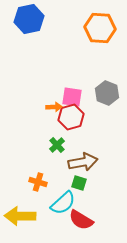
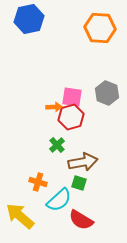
cyan semicircle: moved 4 px left, 3 px up
yellow arrow: rotated 40 degrees clockwise
